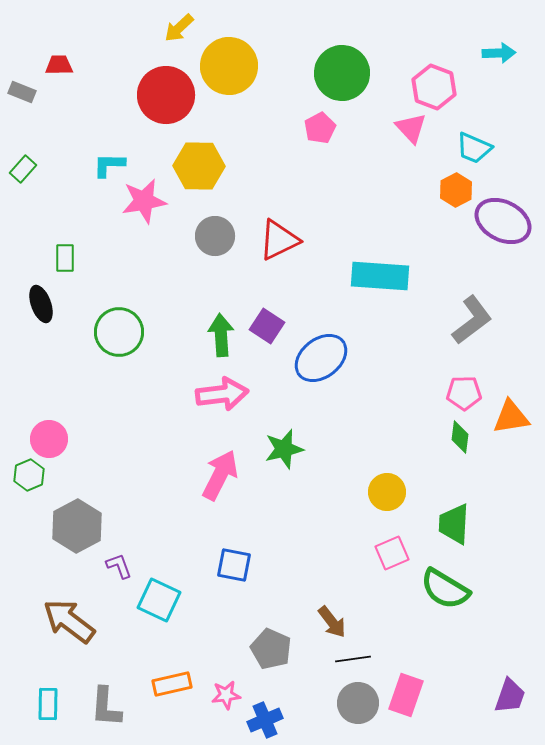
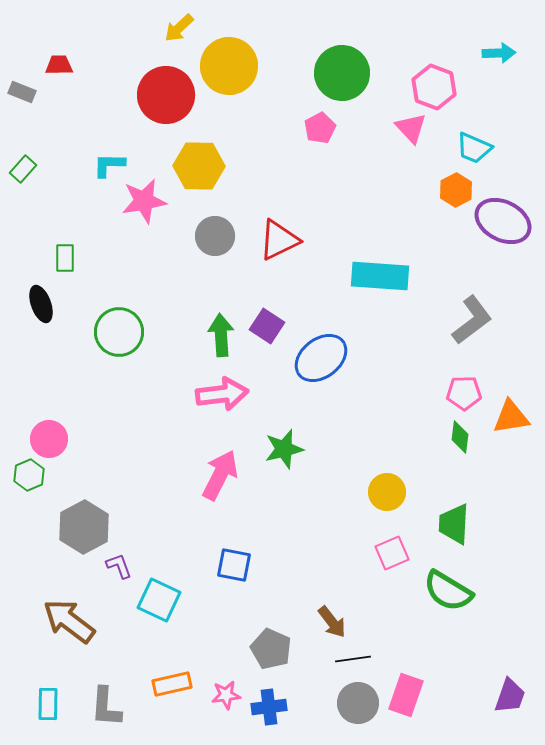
gray hexagon at (77, 526): moved 7 px right, 1 px down
green semicircle at (445, 589): moved 3 px right, 2 px down
blue cross at (265, 720): moved 4 px right, 13 px up; rotated 16 degrees clockwise
